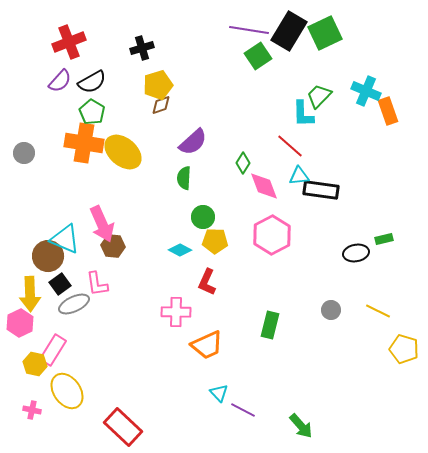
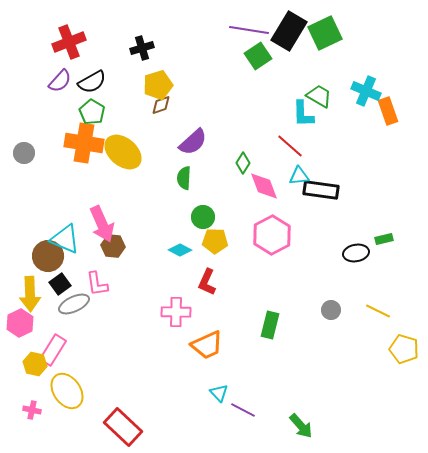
green trapezoid at (319, 96): rotated 76 degrees clockwise
